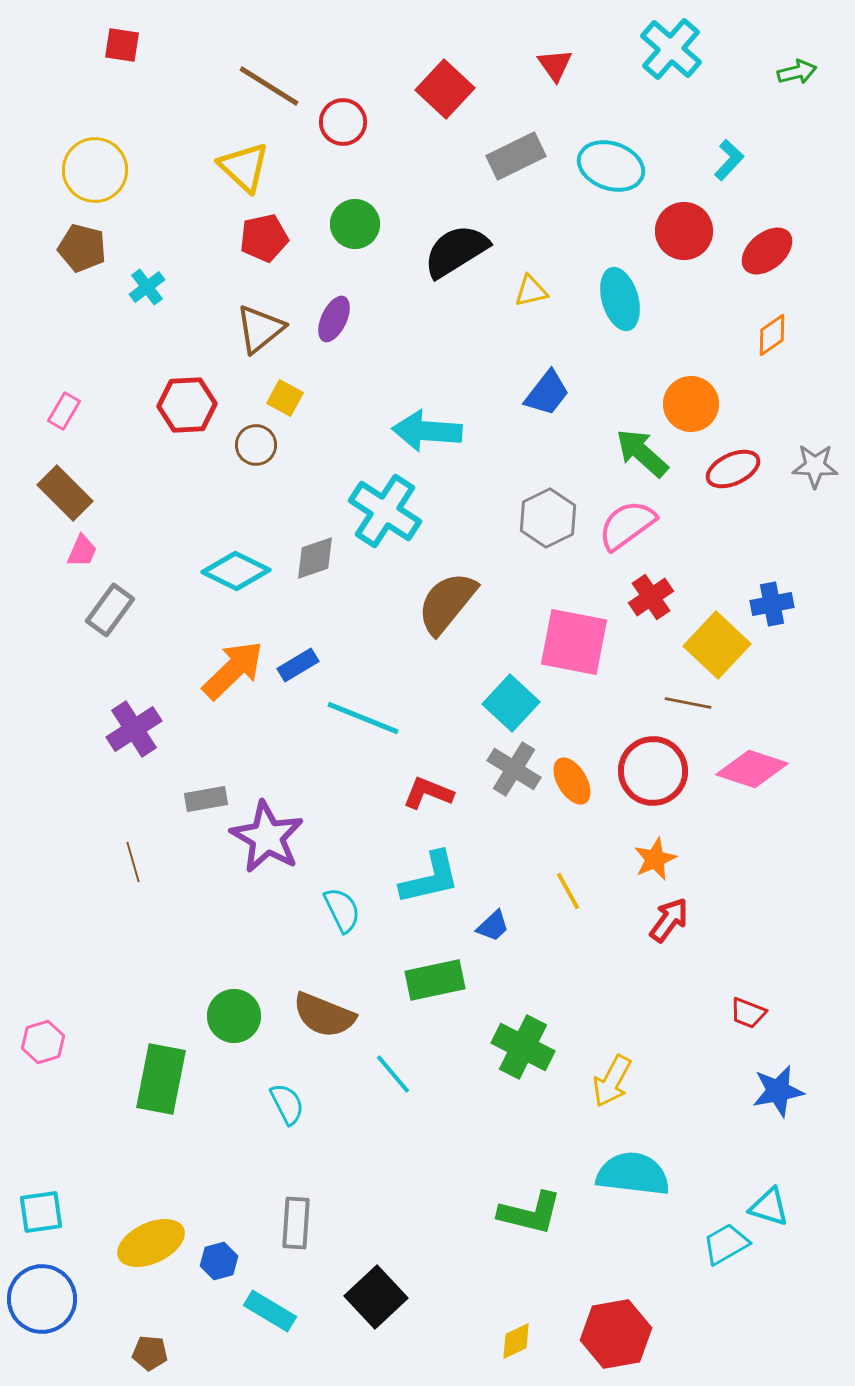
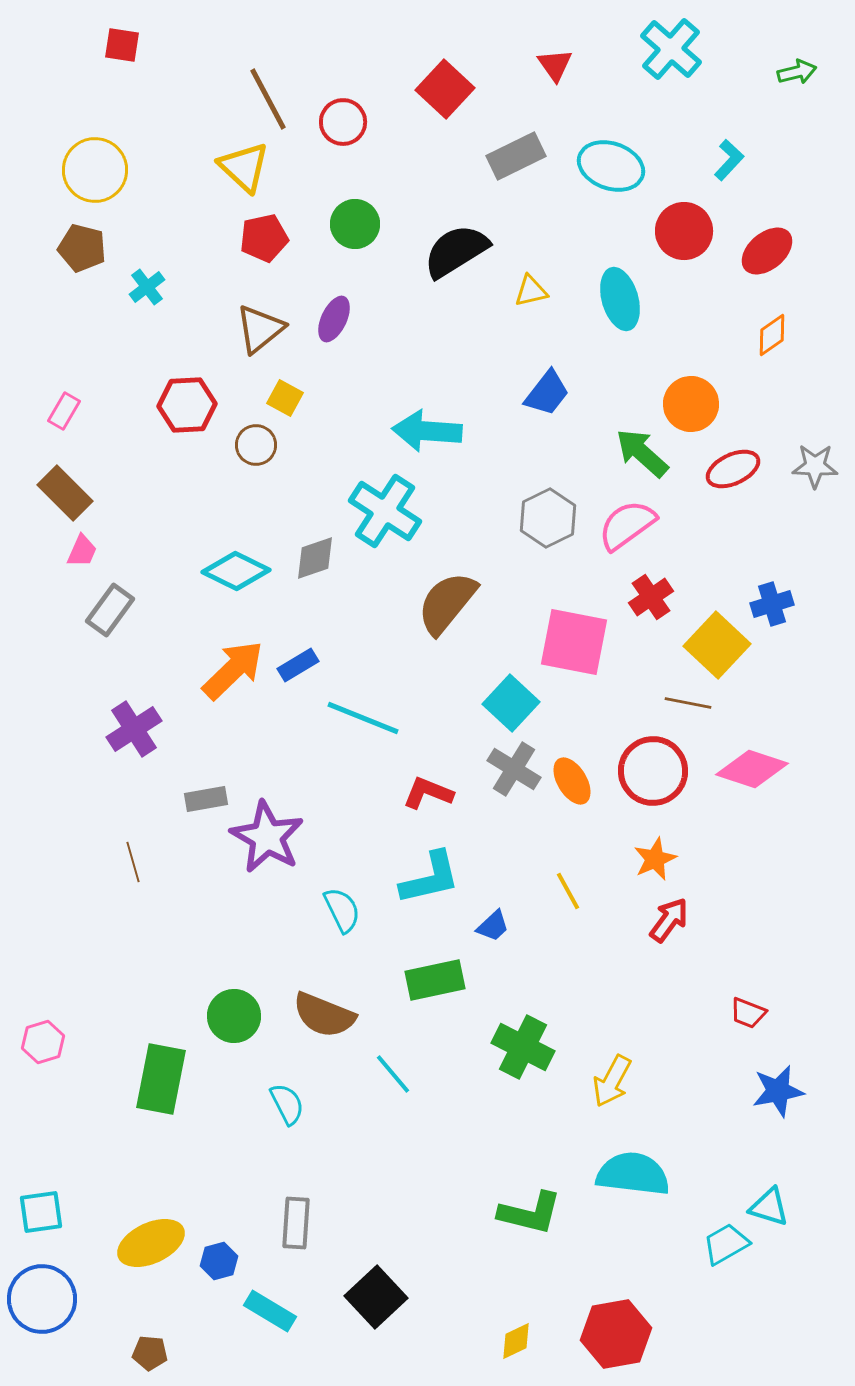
brown line at (269, 86): moved 1 px left, 13 px down; rotated 30 degrees clockwise
blue cross at (772, 604): rotated 6 degrees counterclockwise
